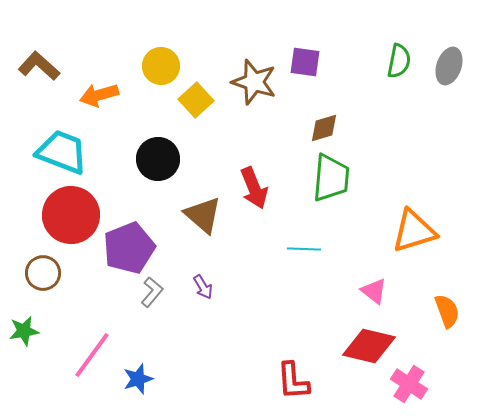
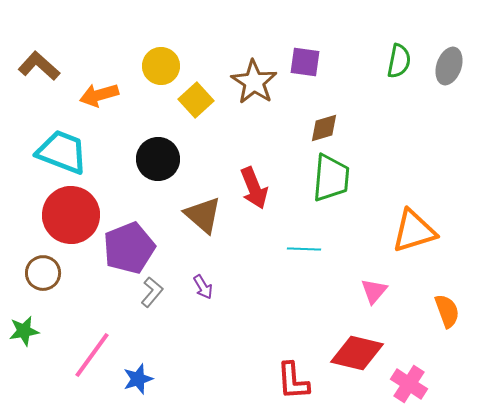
brown star: rotated 15 degrees clockwise
pink triangle: rotated 32 degrees clockwise
red diamond: moved 12 px left, 7 px down
